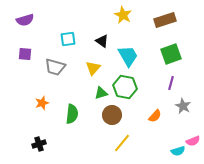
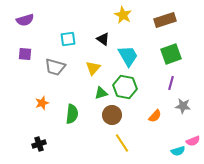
black triangle: moved 1 px right, 2 px up
gray star: rotated 21 degrees counterclockwise
yellow line: rotated 72 degrees counterclockwise
